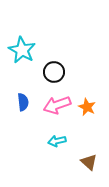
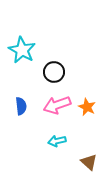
blue semicircle: moved 2 px left, 4 px down
